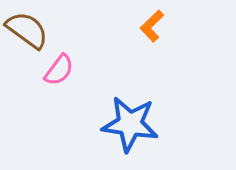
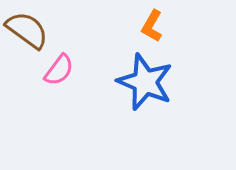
orange L-shape: rotated 16 degrees counterclockwise
blue star: moved 15 px right, 42 px up; rotated 14 degrees clockwise
